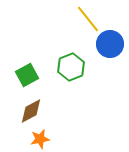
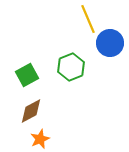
yellow line: rotated 16 degrees clockwise
blue circle: moved 1 px up
orange star: rotated 12 degrees counterclockwise
